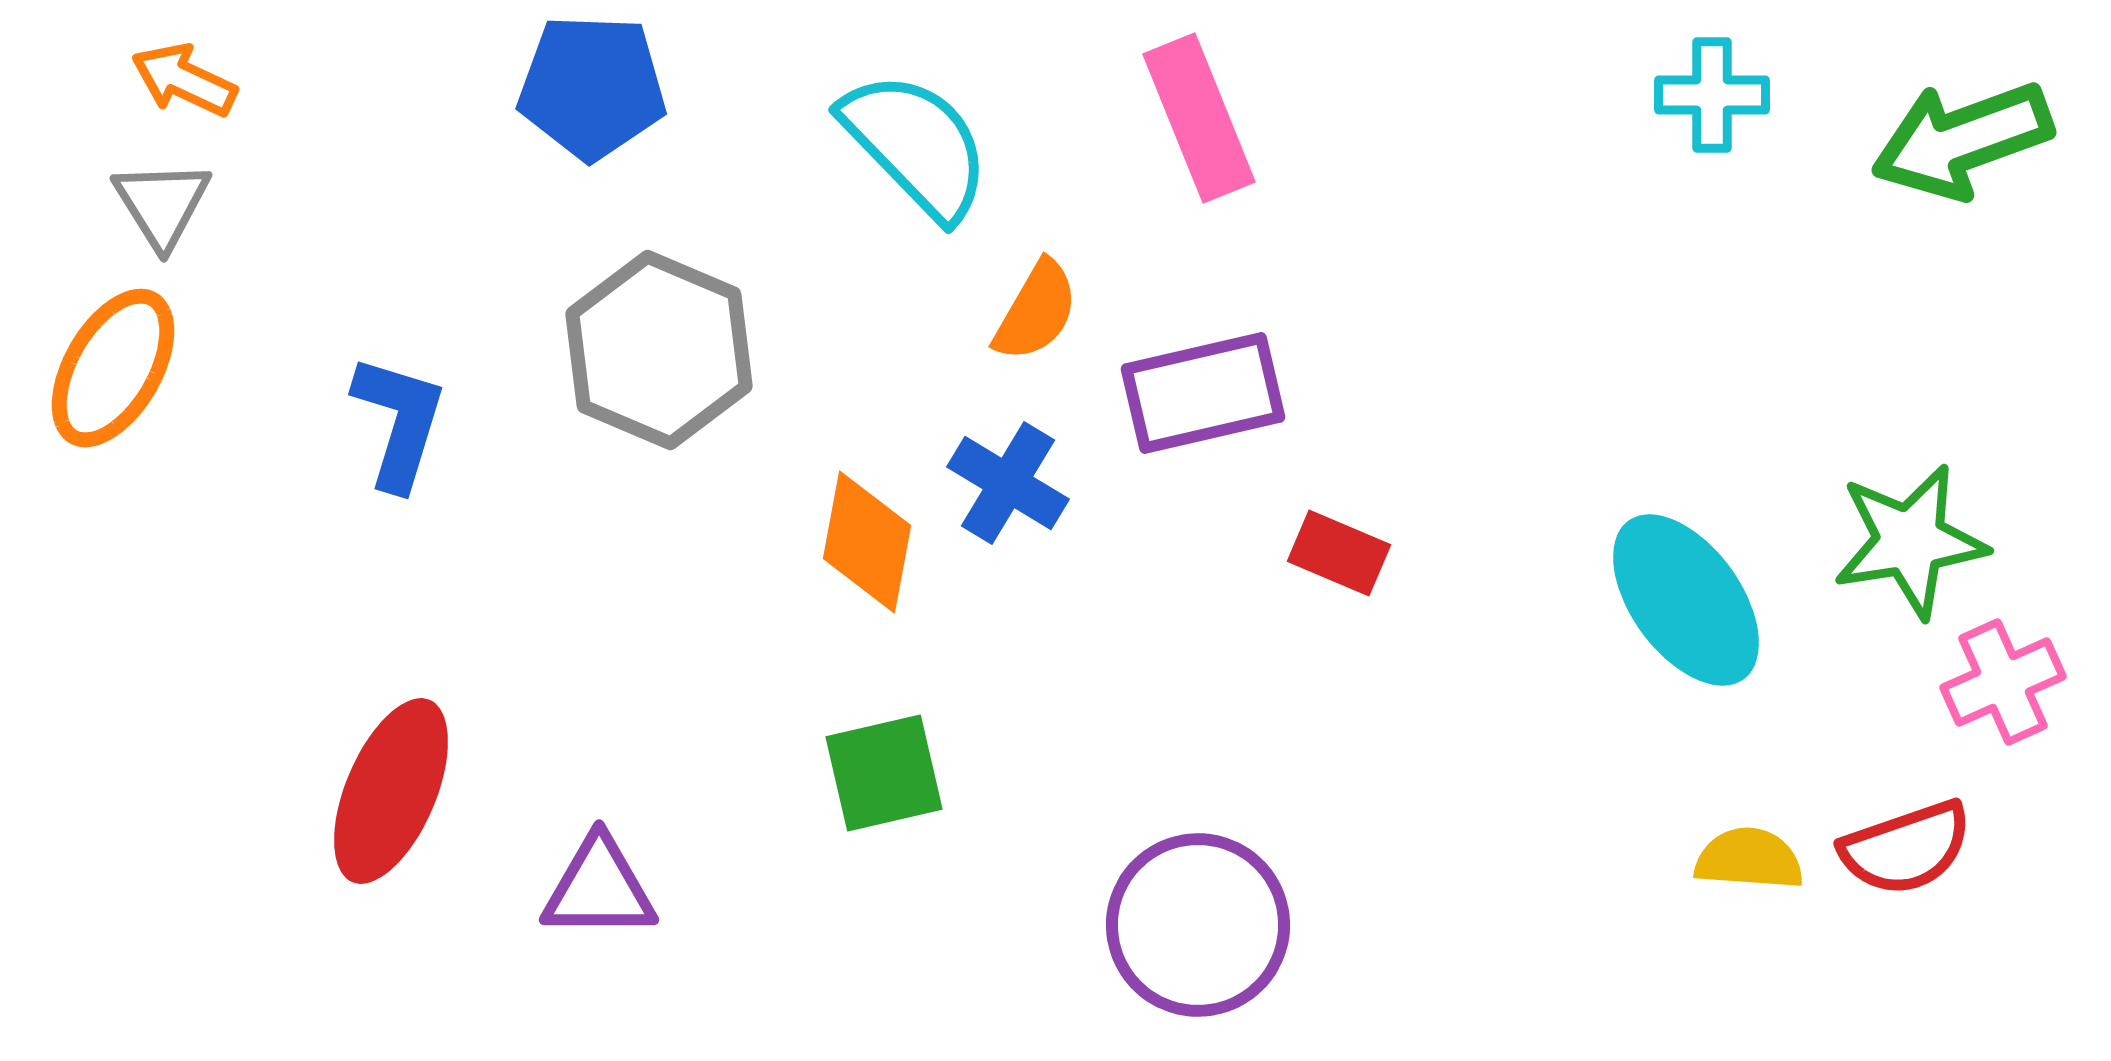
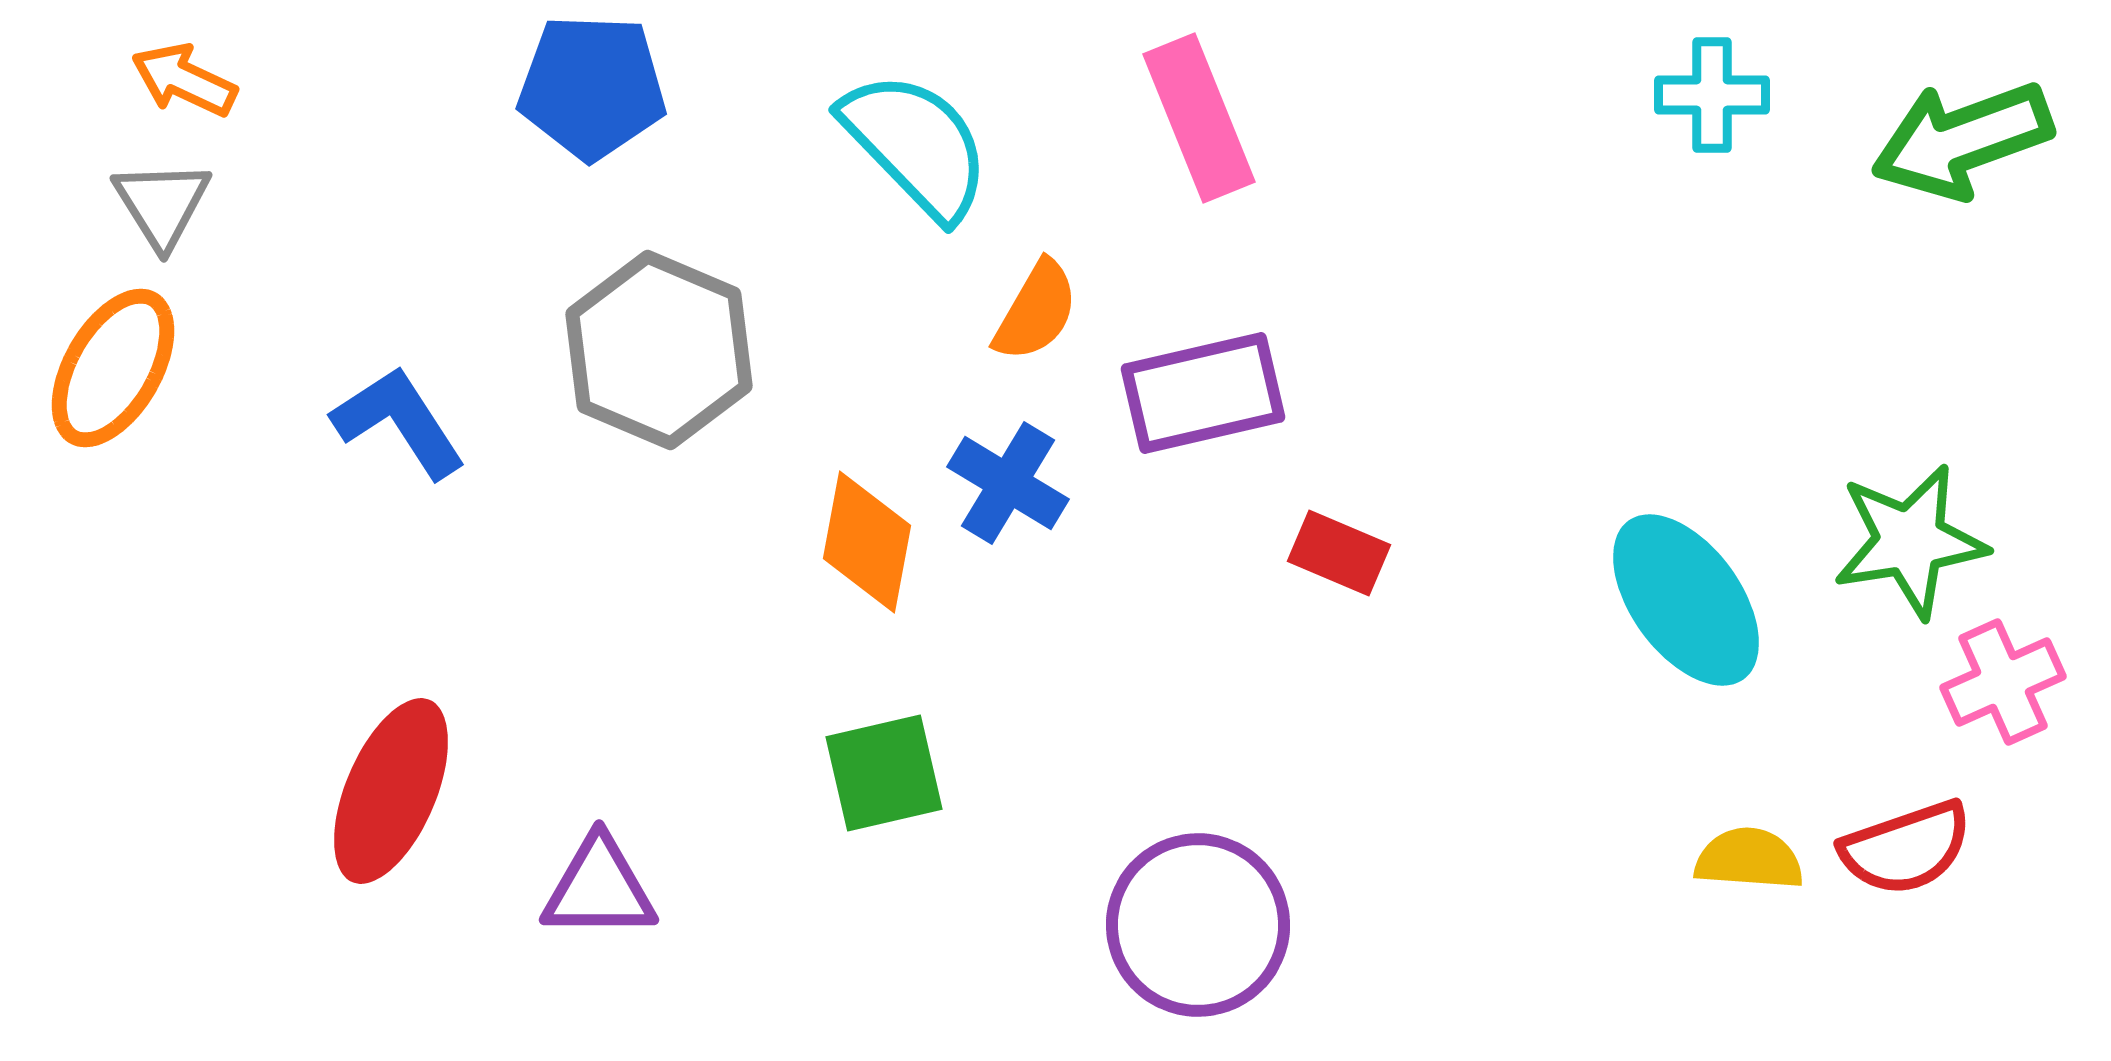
blue L-shape: rotated 50 degrees counterclockwise
